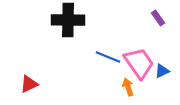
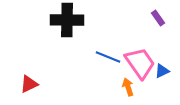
black cross: moved 1 px left
pink trapezoid: moved 1 px right
